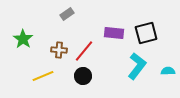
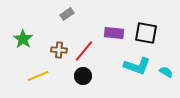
black square: rotated 25 degrees clockwise
cyan L-shape: rotated 72 degrees clockwise
cyan semicircle: moved 2 px left, 1 px down; rotated 32 degrees clockwise
yellow line: moved 5 px left
